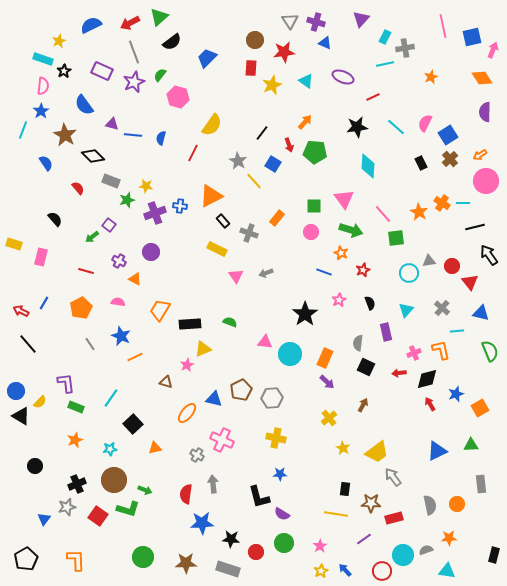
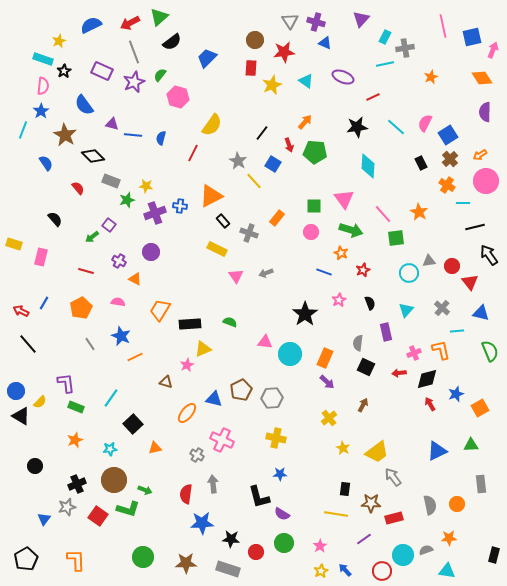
orange cross at (442, 203): moved 5 px right, 18 px up
